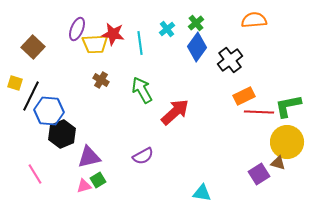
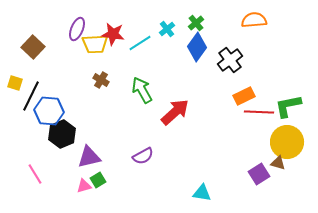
cyan line: rotated 65 degrees clockwise
